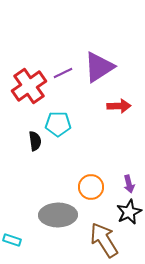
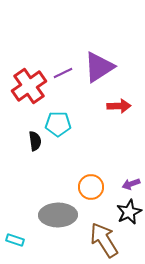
purple arrow: moved 2 px right; rotated 84 degrees clockwise
cyan rectangle: moved 3 px right
